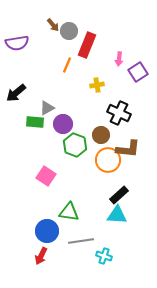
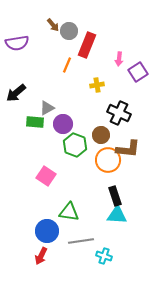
black rectangle: moved 4 px left, 1 px down; rotated 66 degrees counterclockwise
